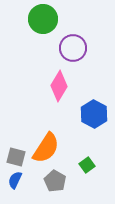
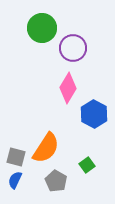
green circle: moved 1 px left, 9 px down
pink diamond: moved 9 px right, 2 px down
gray pentagon: moved 1 px right
